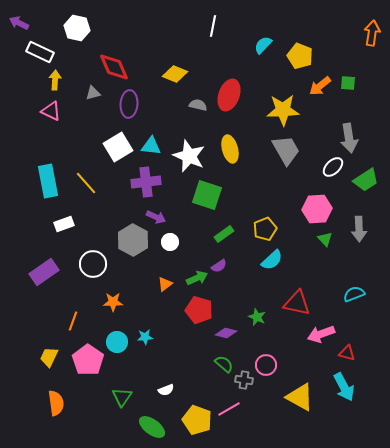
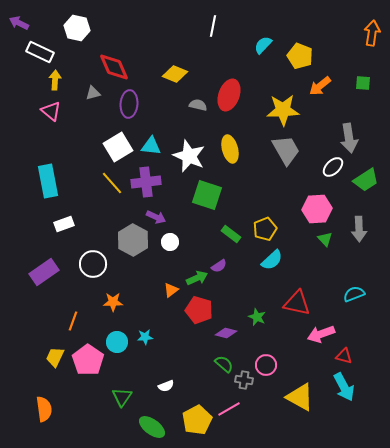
green square at (348, 83): moved 15 px right
pink triangle at (51, 111): rotated 15 degrees clockwise
yellow line at (86, 183): moved 26 px right
green rectangle at (224, 234): moved 7 px right; rotated 72 degrees clockwise
orange triangle at (165, 284): moved 6 px right, 6 px down
red triangle at (347, 353): moved 3 px left, 3 px down
yellow trapezoid at (49, 357): moved 6 px right
white semicircle at (166, 390): moved 4 px up
orange semicircle at (56, 403): moved 12 px left, 6 px down
yellow pentagon at (197, 420): rotated 24 degrees clockwise
